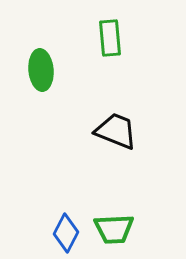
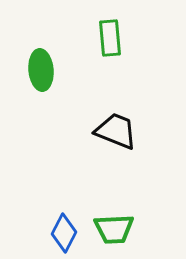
blue diamond: moved 2 px left
